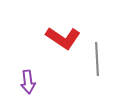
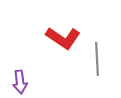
purple arrow: moved 8 px left
